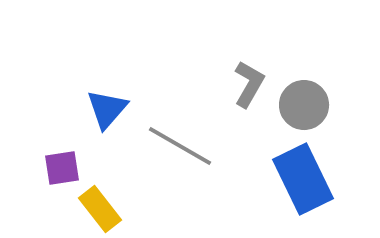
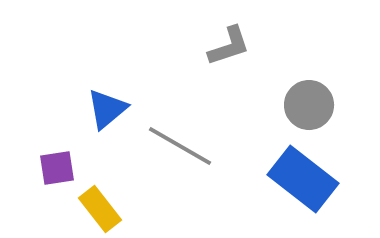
gray L-shape: moved 20 px left, 38 px up; rotated 42 degrees clockwise
gray circle: moved 5 px right
blue triangle: rotated 9 degrees clockwise
purple square: moved 5 px left
blue rectangle: rotated 26 degrees counterclockwise
